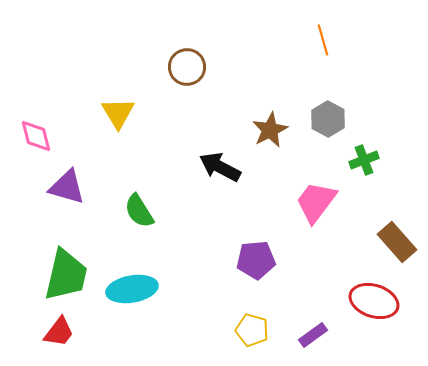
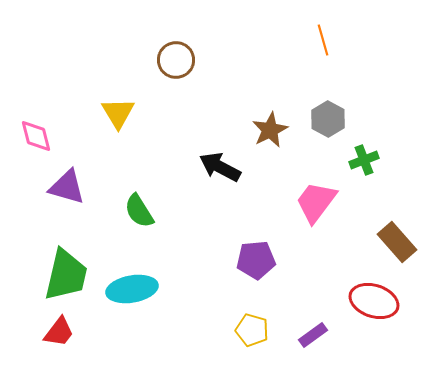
brown circle: moved 11 px left, 7 px up
